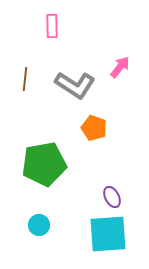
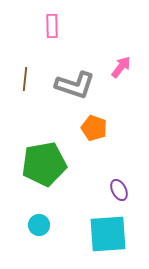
pink arrow: moved 1 px right
gray L-shape: rotated 15 degrees counterclockwise
purple ellipse: moved 7 px right, 7 px up
